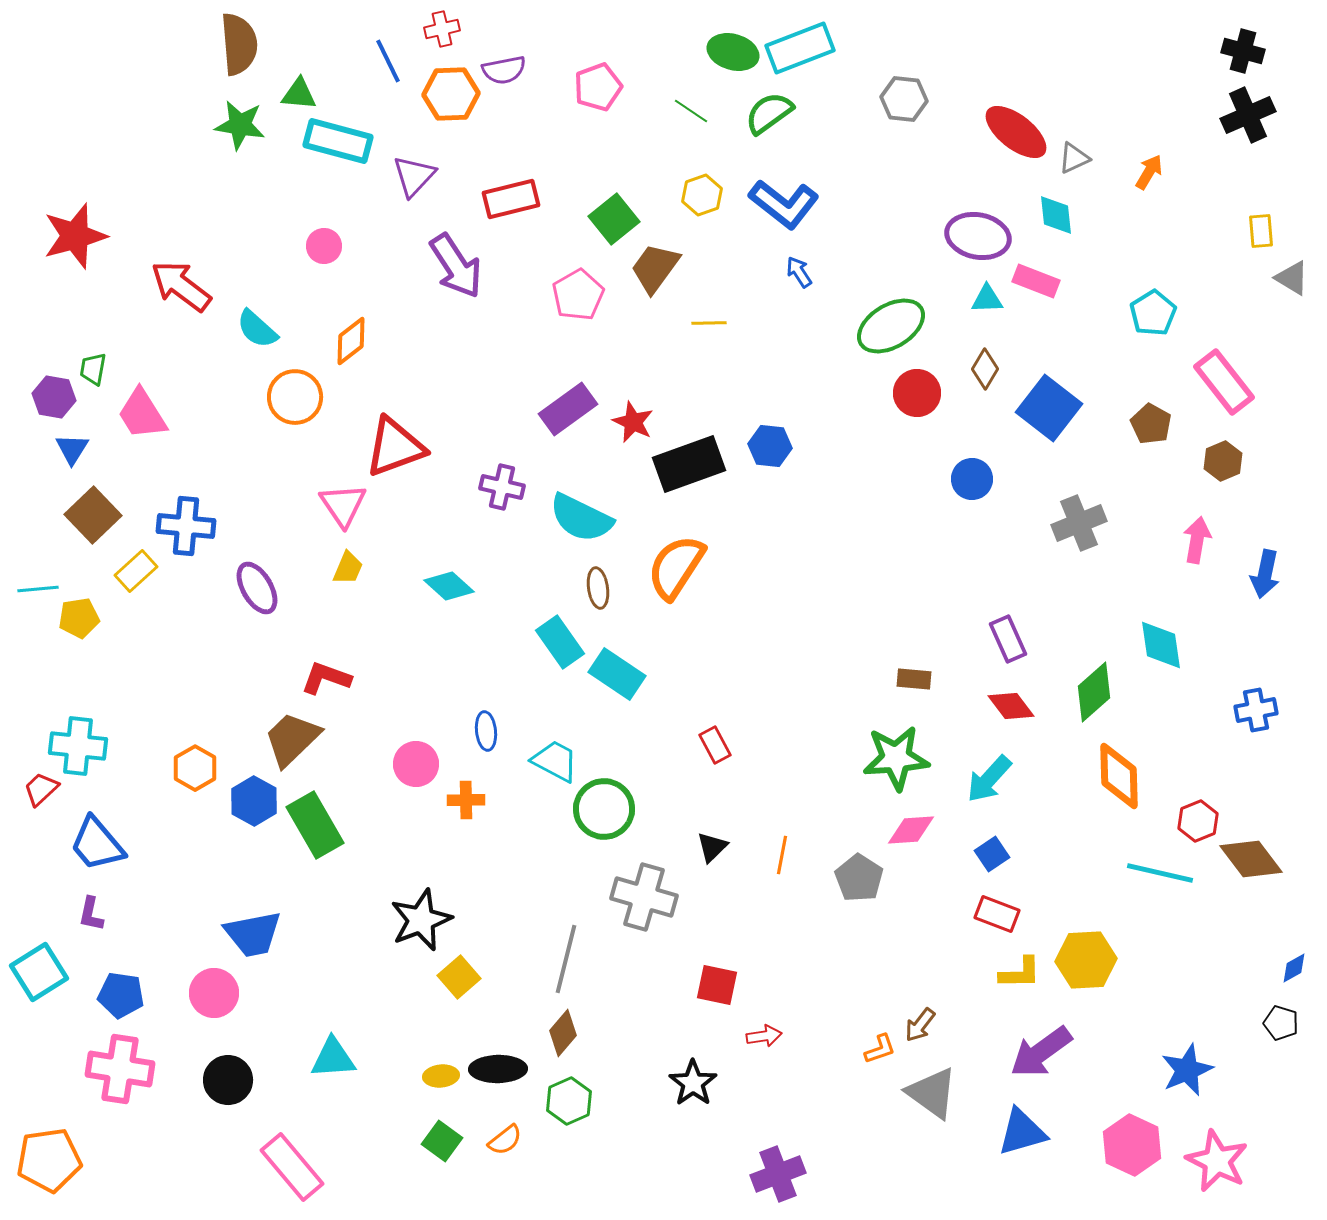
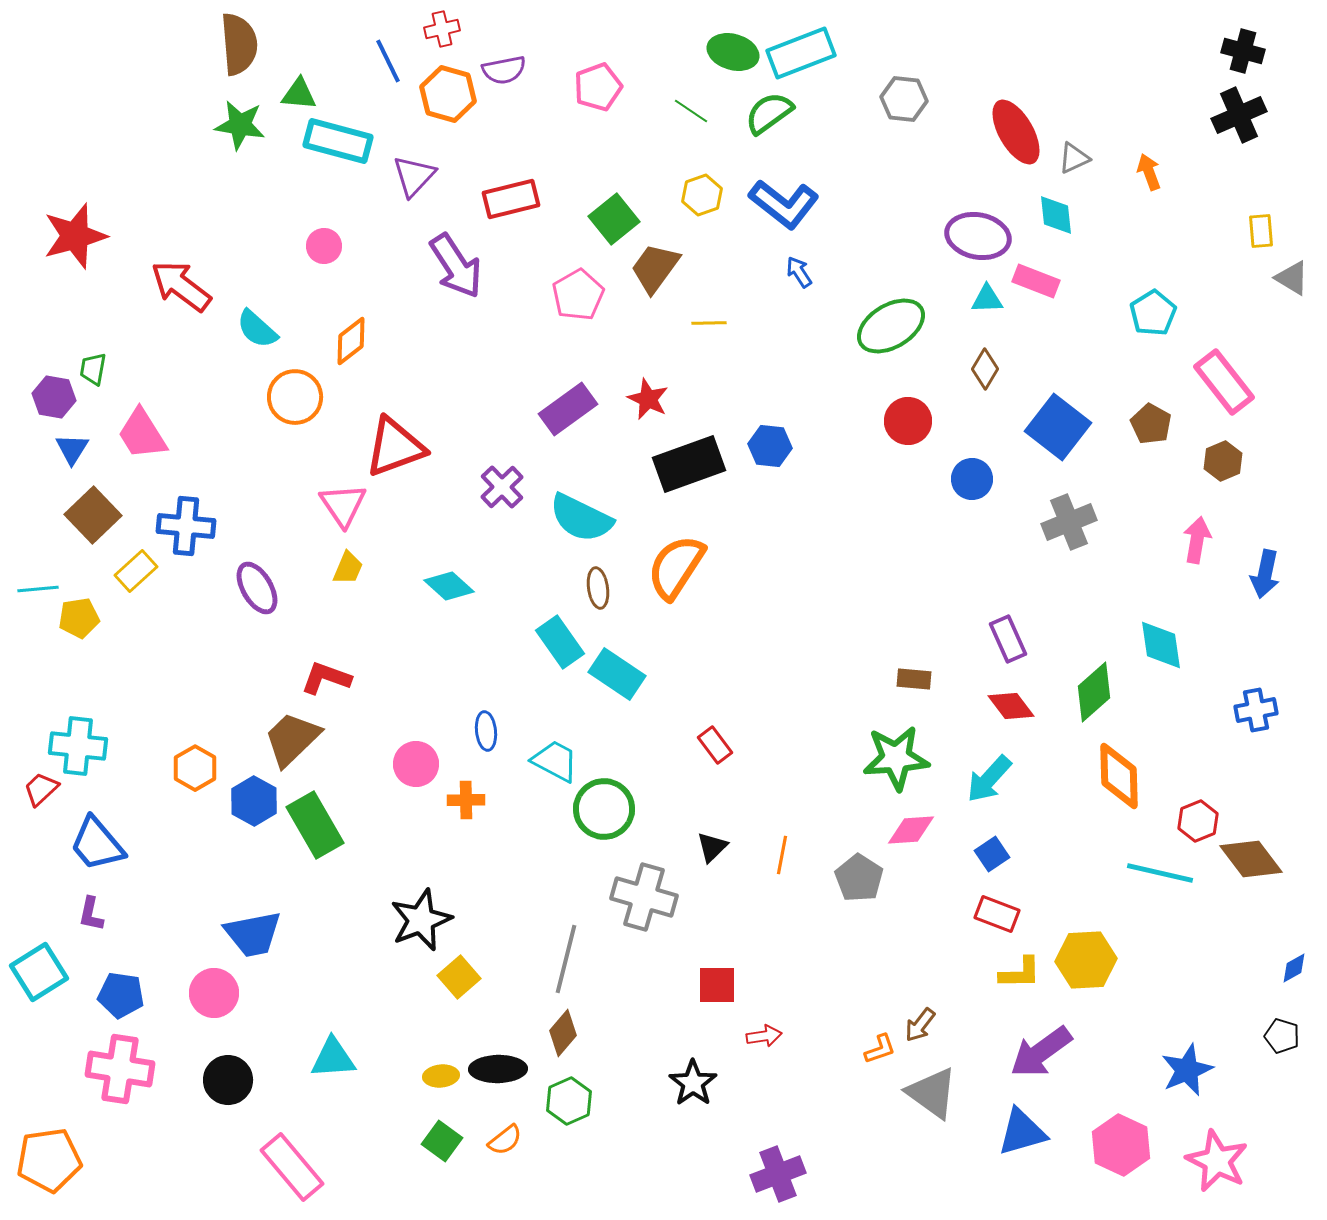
cyan rectangle at (800, 48): moved 1 px right, 5 px down
orange hexagon at (451, 94): moved 3 px left; rotated 18 degrees clockwise
black cross at (1248, 115): moved 9 px left
red ellipse at (1016, 132): rotated 22 degrees clockwise
orange arrow at (1149, 172): rotated 51 degrees counterclockwise
red circle at (917, 393): moved 9 px left, 28 px down
blue square at (1049, 408): moved 9 px right, 19 px down
pink trapezoid at (142, 414): moved 20 px down
red star at (633, 422): moved 15 px right, 23 px up
purple cross at (502, 487): rotated 33 degrees clockwise
gray cross at (1079, 523): moved 10 px left, 1 px up
red rectangle at (715, 745): rotated 9 degrees counterclockwise
red square at (717, 985): rotated 12 degrees counterclockwise
black pentagon at (1281, 1023): moved 1 px right, 13 px down
pink hexagon at (1132, 1145): moved 11 px left
